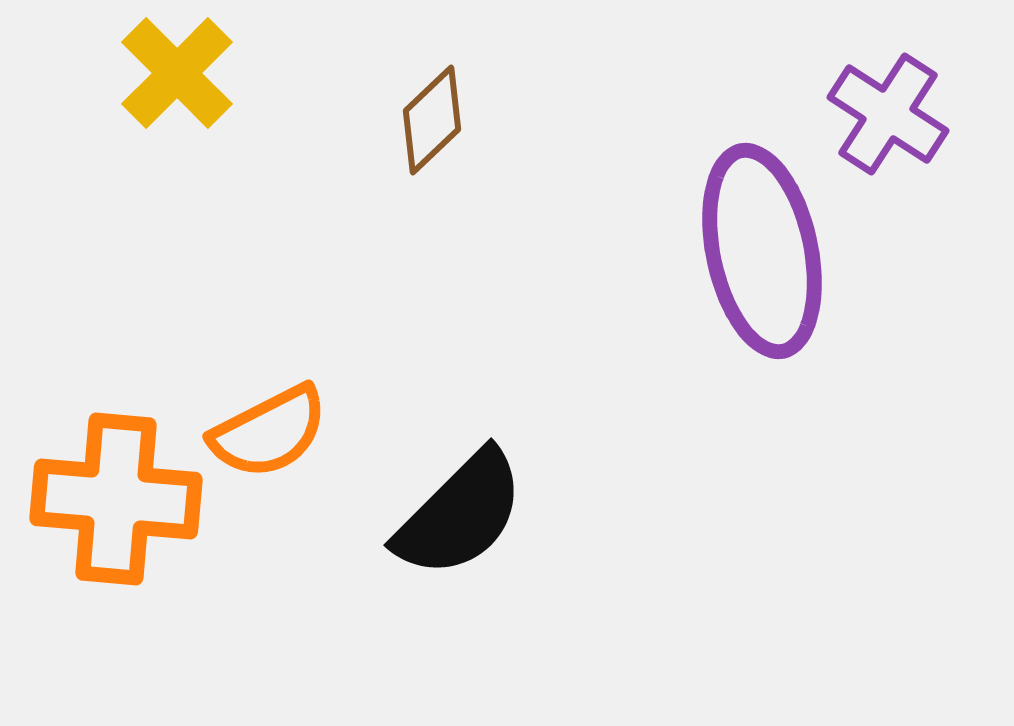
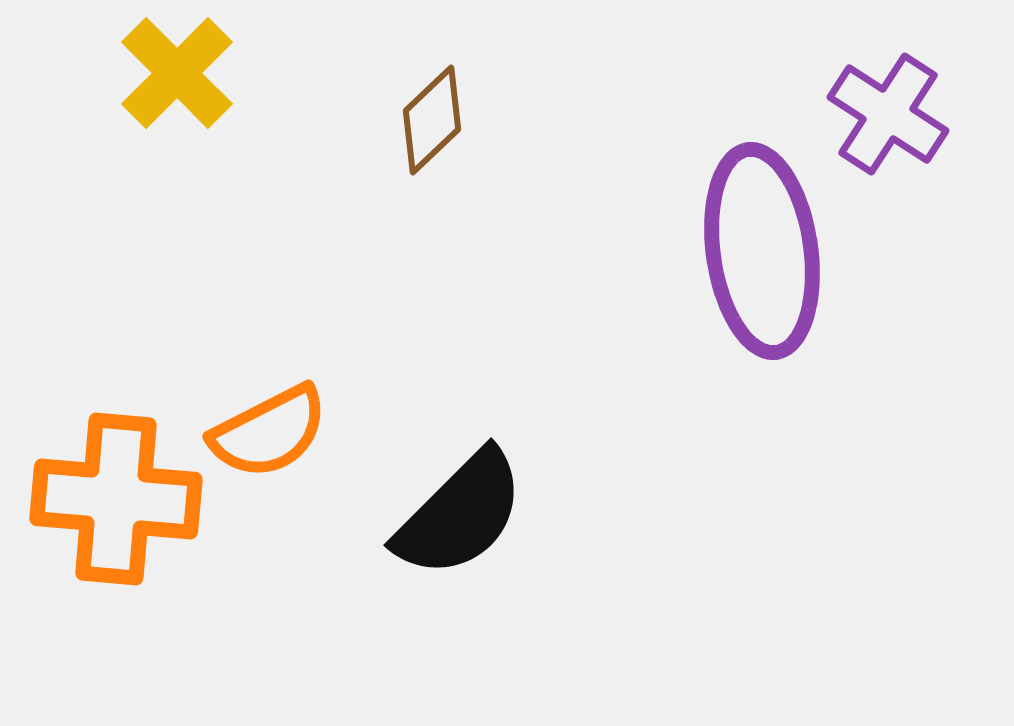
purple ellipse: rotated 4 degrees clockwise
